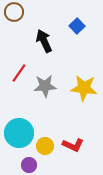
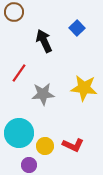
blue square: moved 2 px down
gray star: moved 2 px left, 8 px down
